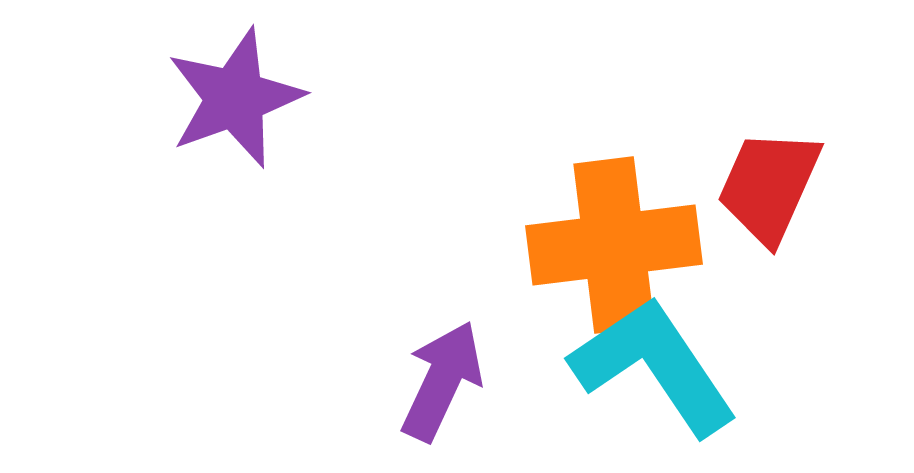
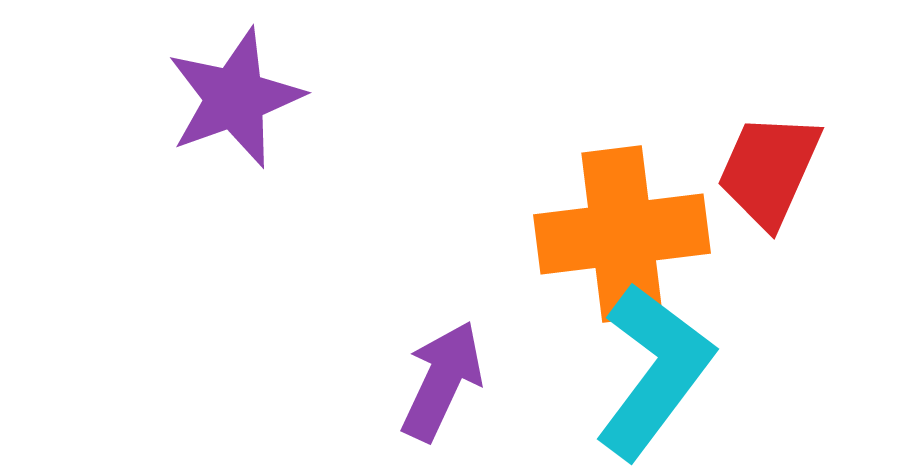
red trapezoid: moved 16 px up
orange cross: moved 8 px right, 11 px up
cyan L-shape: moved 5 px down; rotated 71 degrees clockwise
